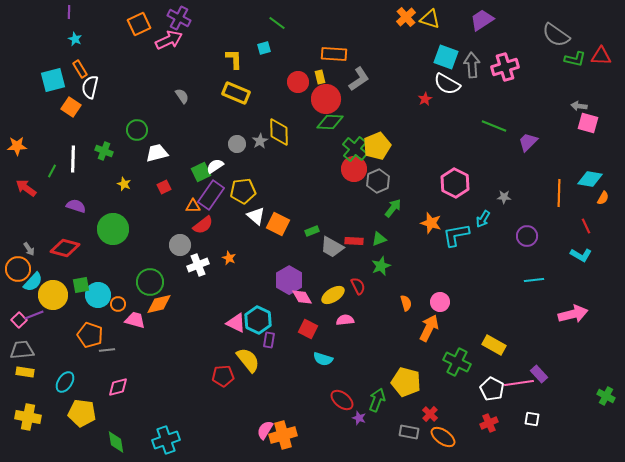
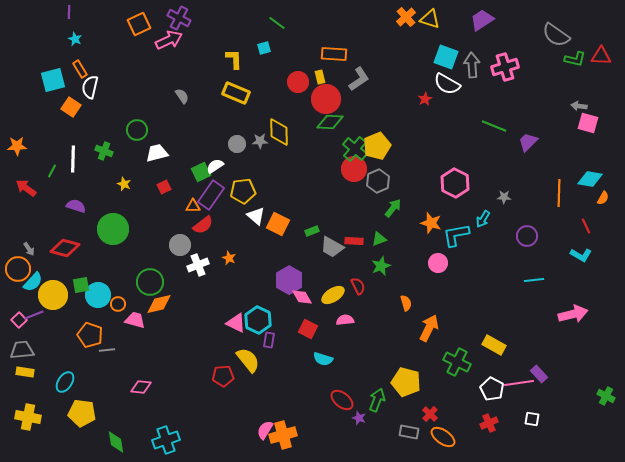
gray star at (260, 141): rotated 28 degrees clockwise
pink circle at (440, 302): moved 2 px left, 39 px up
pink diamond at (118, 387): moved 23 px right; rotated 20 degrees clockwise
